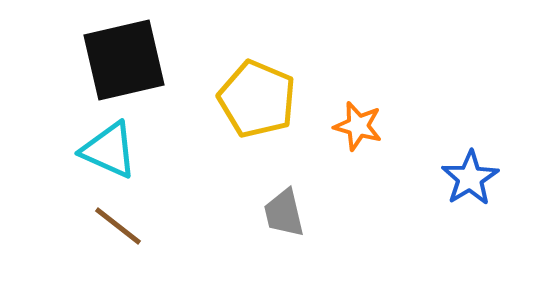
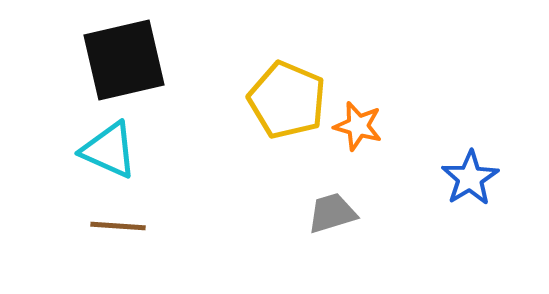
yellow pentagon: moved 30 px right, 1 px down
gray trapezoid: moved 48 px right; rotated 86 degrees clockwise
brown line: rotated 34 degrees counterclockwise
